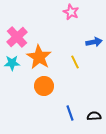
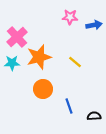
pink star: moved 1 px left, 5 px down; rotated 21 degrees counterclockwise
blue arrow: moved 17 px up
orange star: rotated 25 degrees clockwise
yellow line: rotated 24 degrees counterclockwise
orange circle: moved 1 px left, 3 px down
blue line: moved 1 px left, 7 px up
